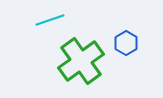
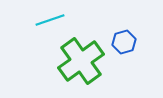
blue hexagon: moved 2 px left, 1 px up; rotated 15 degrees clockwise
